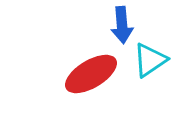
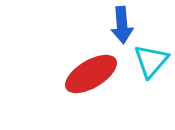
cyan triangle: moved 1 px right, 1 px down; rotated 15 degrees counterclockwise
